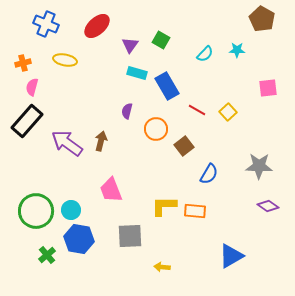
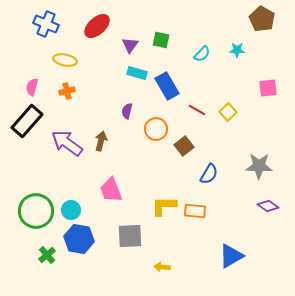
green square: rotated 18 degrees counterclockwise
cyan semicircle: moved 3 px left
orange cross: moved 44 px right, 28 px down
